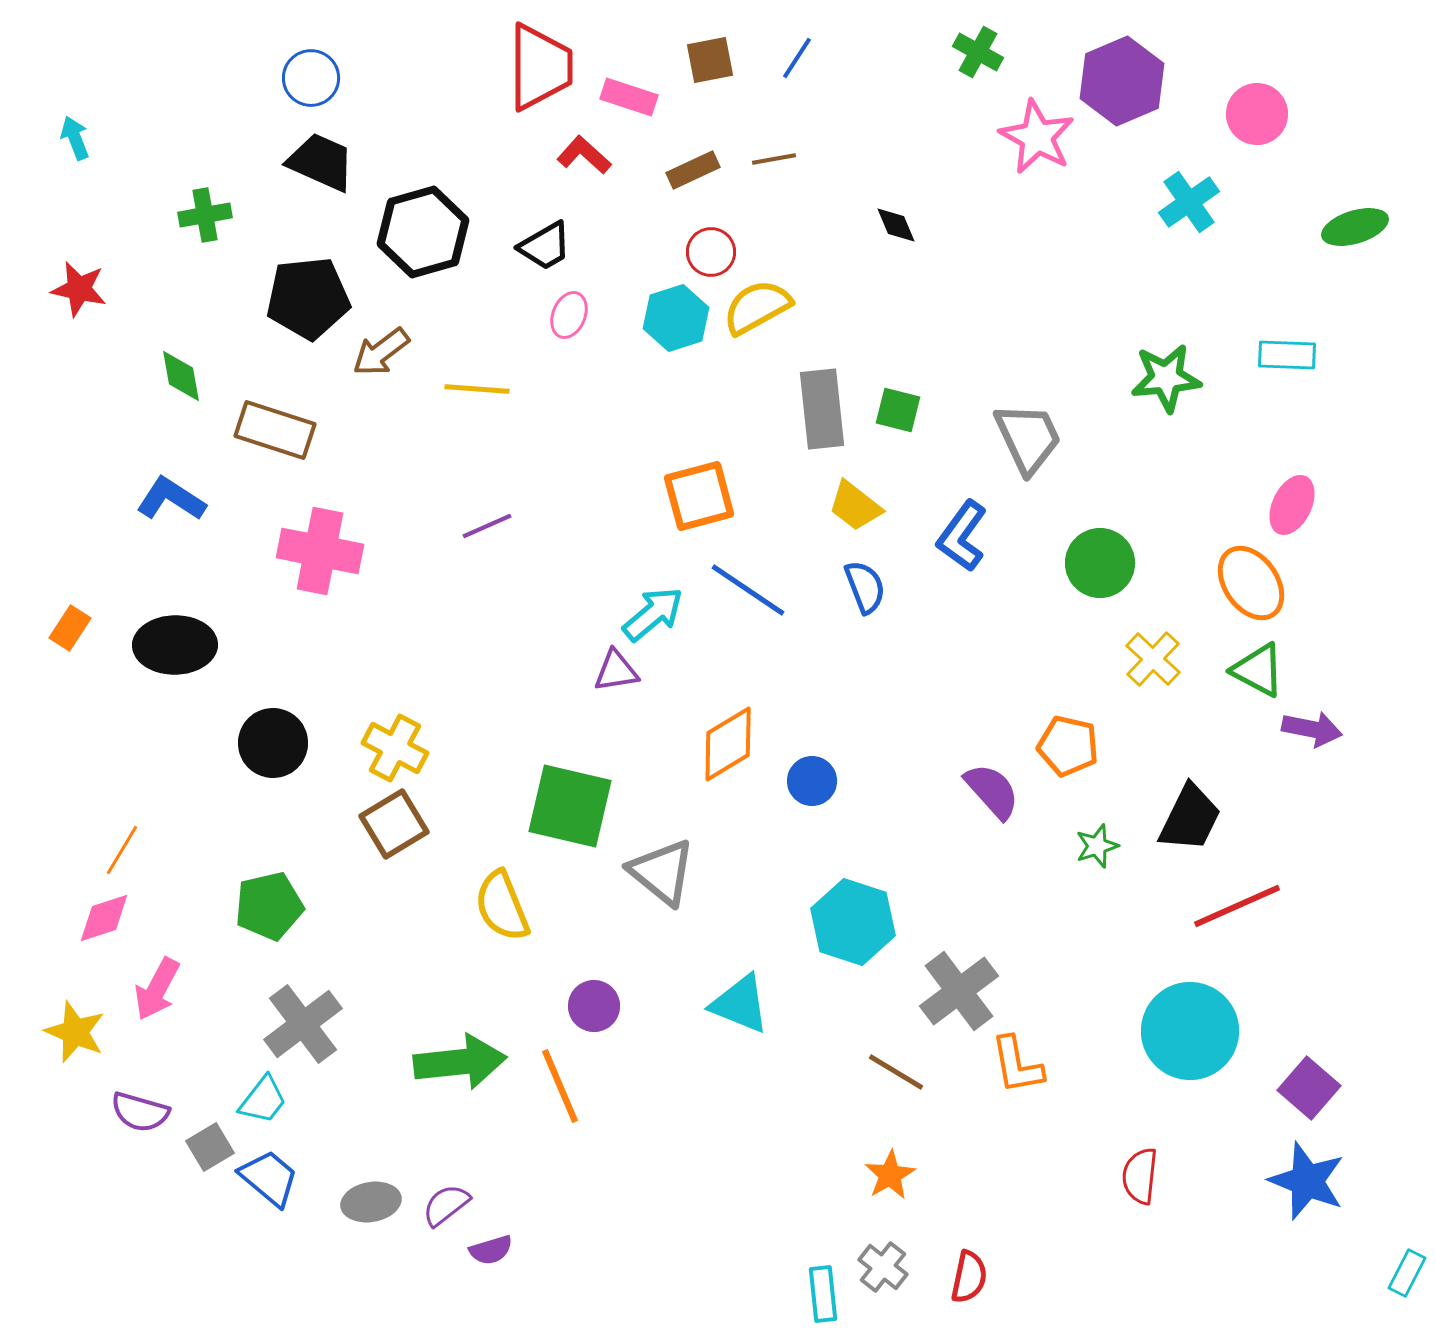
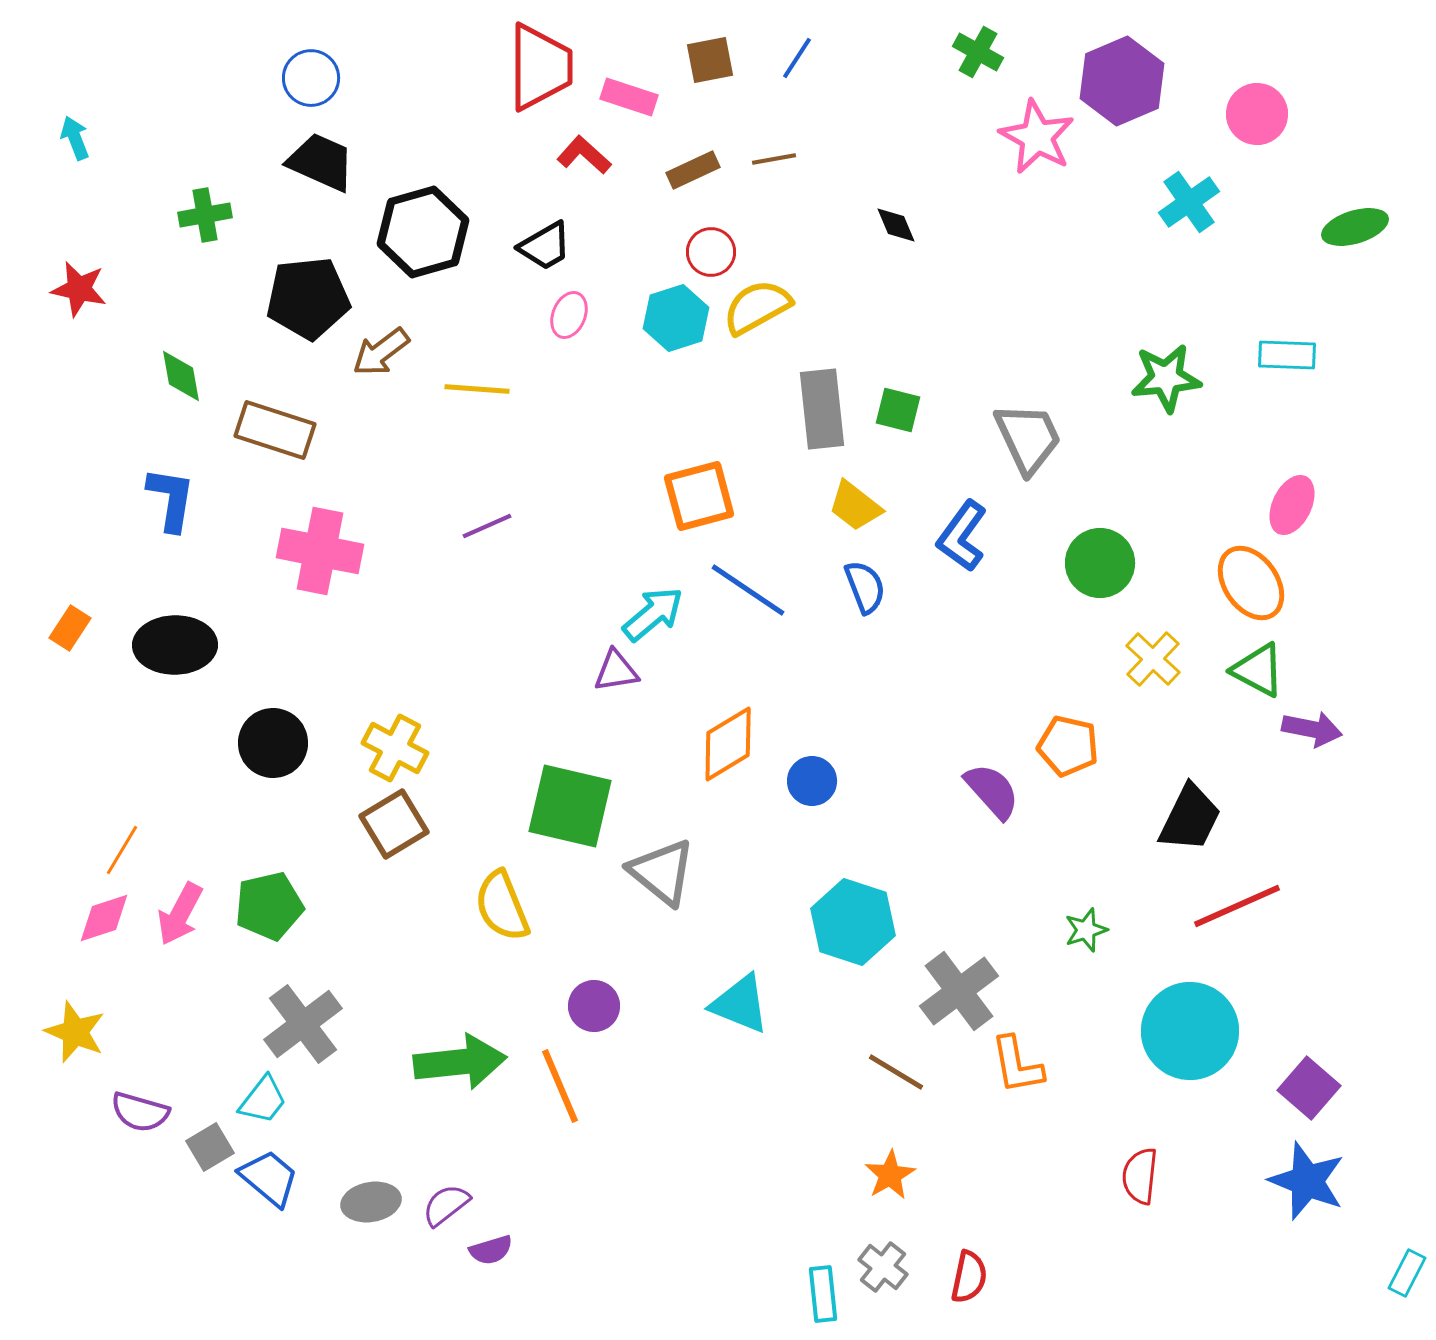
blue L-shape at (171, 499): rotated 66 degrees clockwise
green star at (1097, 846): moved 11 px left, 84 px down
pink arrow at (157, 989): moved 23 px right, 75 px up
